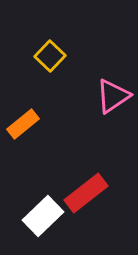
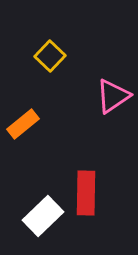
red rectangle: rotated 51 degrees counterclockwise
